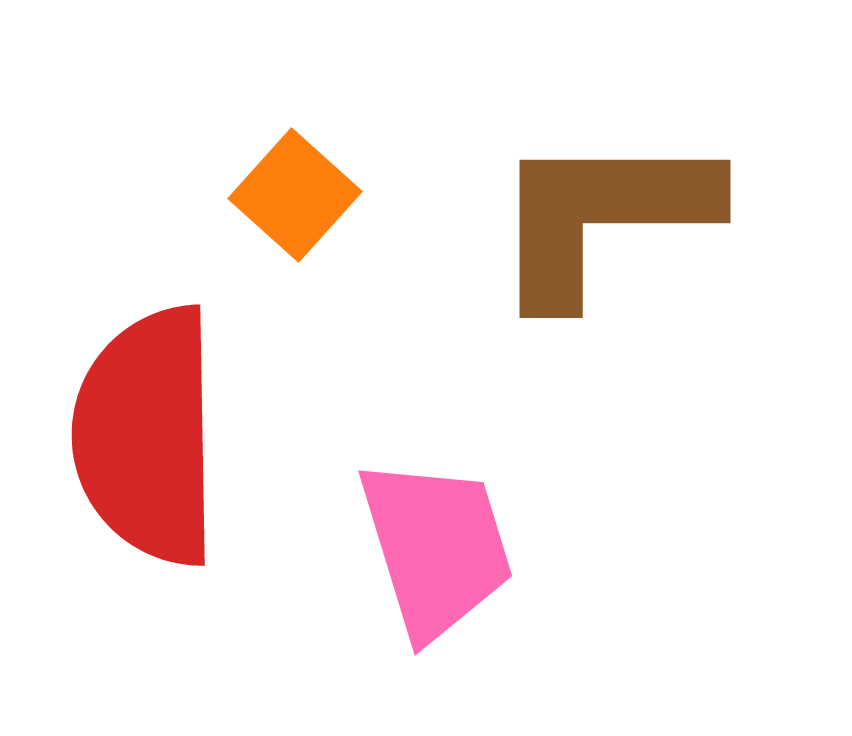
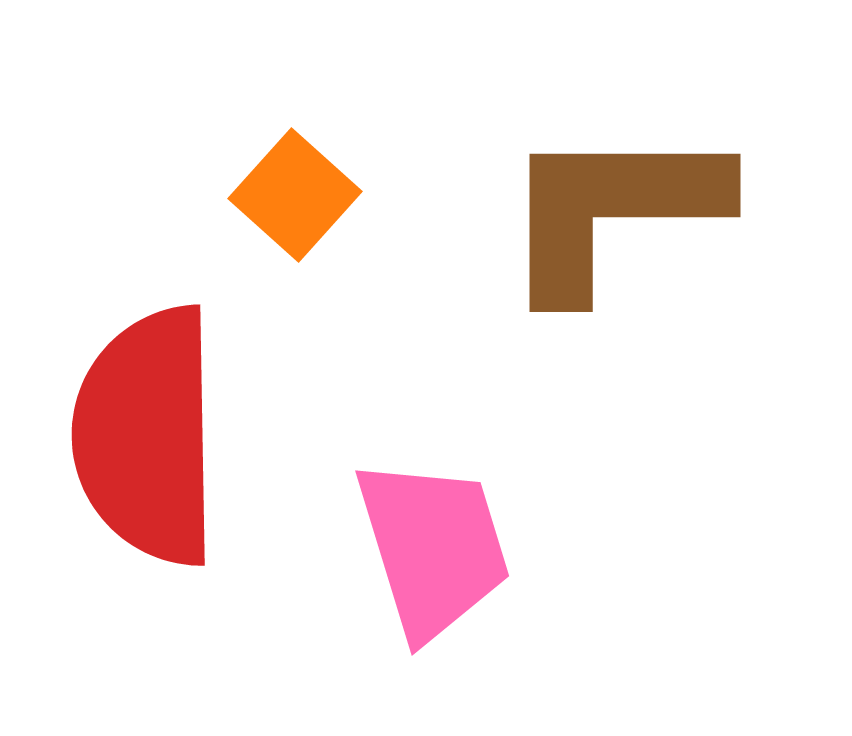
brown L-shape: moved 10 px right, 6 px up
pink trapezoid: moved 3 px left
